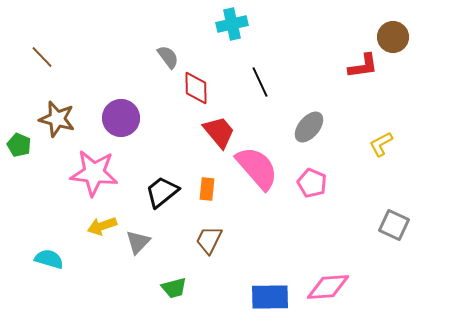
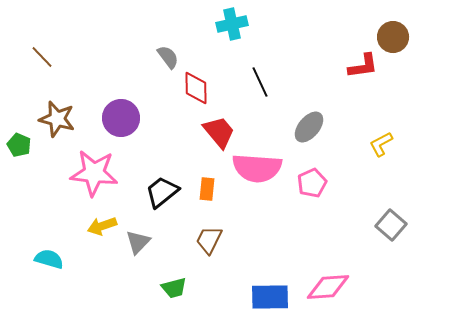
pink semicircle: rotated 135 degrees clockwise
pink pentagon: rotated 24 degrees clockwise
gray square: moved 3 px left; rotated 16 degrees clockwise
